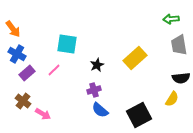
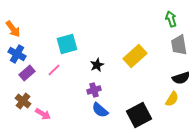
green arrow: rotated 77 degrees clockwise
cyan square: rotated 25 degrees counterclockwise
yellow rectangle: moved 2 px up
black semicircle: rotated 12 degrees counterclockwise
